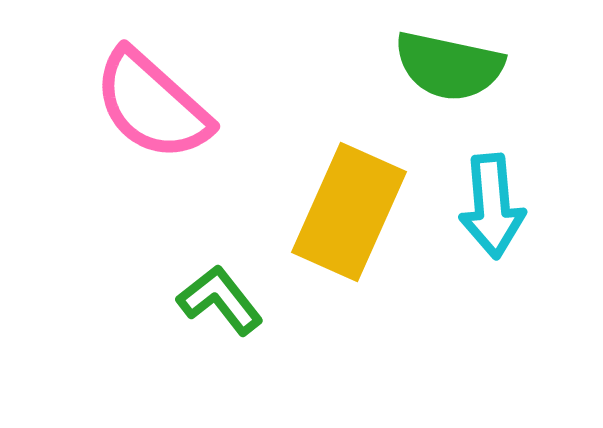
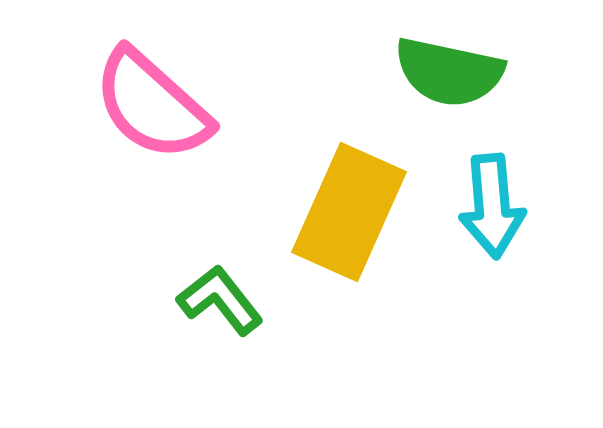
green semicircle: moved 6 px down
